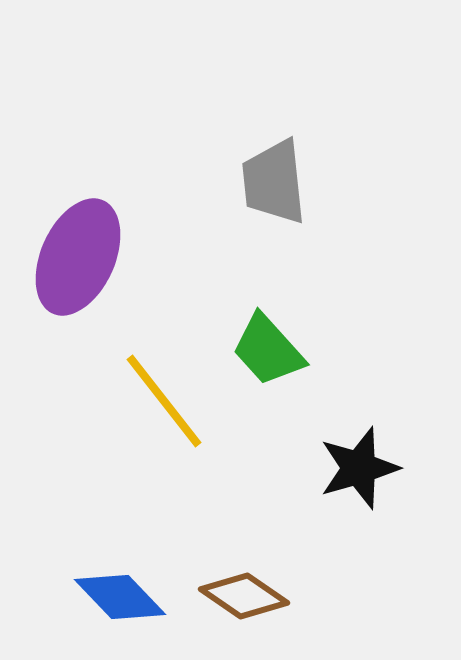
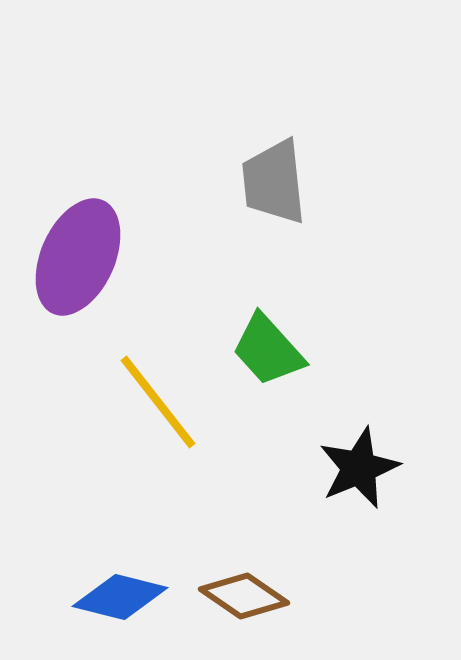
yellow line: moved 6 px left, 1 px down
black star: rotated 6 degrees counterclockwise
blue diamond: rotated 32 degrees counterclockwise
